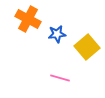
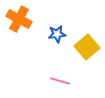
orange cross: moved 9 px left
pink line: moved 3 px down
